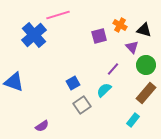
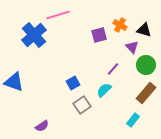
purple square: moved 1 px up
